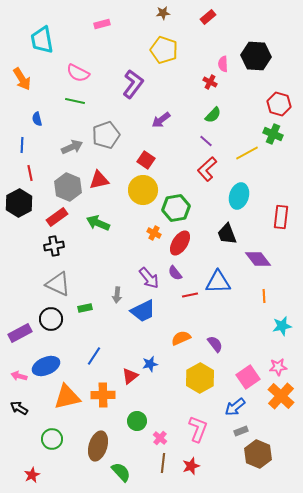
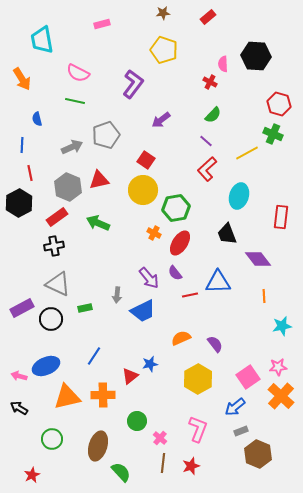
purple rectangle at (20, 333): moved 2 px right, 25 px up
yellow hexagon at (200, 378): moved 2 px left, 1 px down
